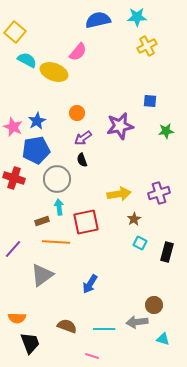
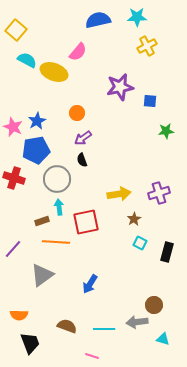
yellow square: moved 1 px right, 2 px up
purple star: moved 39 px up
orange semicircle: moved 2 px right, 3 px up
